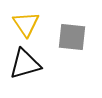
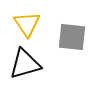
yellow triangle: moved 1 px right
